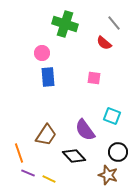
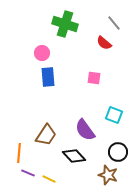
cyan square: moved 2 px right, 1 px up
orange line: rotated 24 degrees clockwise
